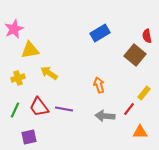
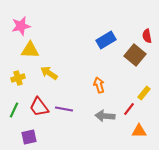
pink star: moved 7 px right, 3 px up; rotated 12 degrees clockwise
blue rectangle: moved 6 px right, 7 px down
yellow triangle: rotated 12 degrees clockwise
green line: moved 1 px left
orange triangle: moved 1 px left, 1 px up
